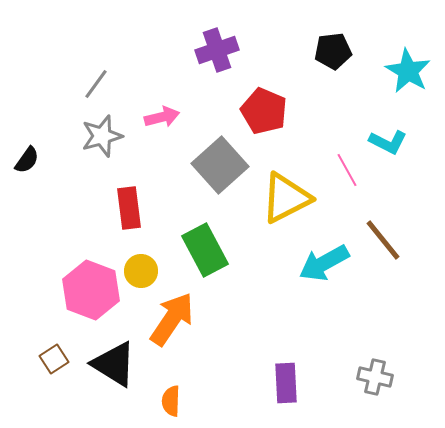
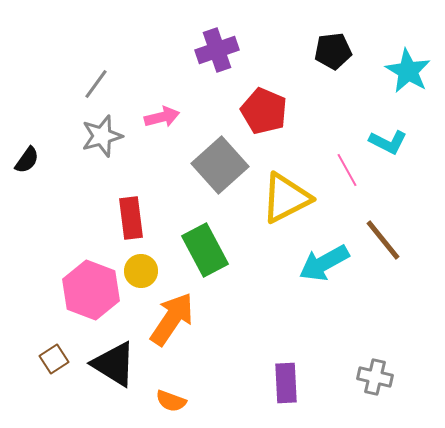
red rectangle: moved 2 px right, 10 px down
orange semicircle: rotated 72 degrees counterclockwise
